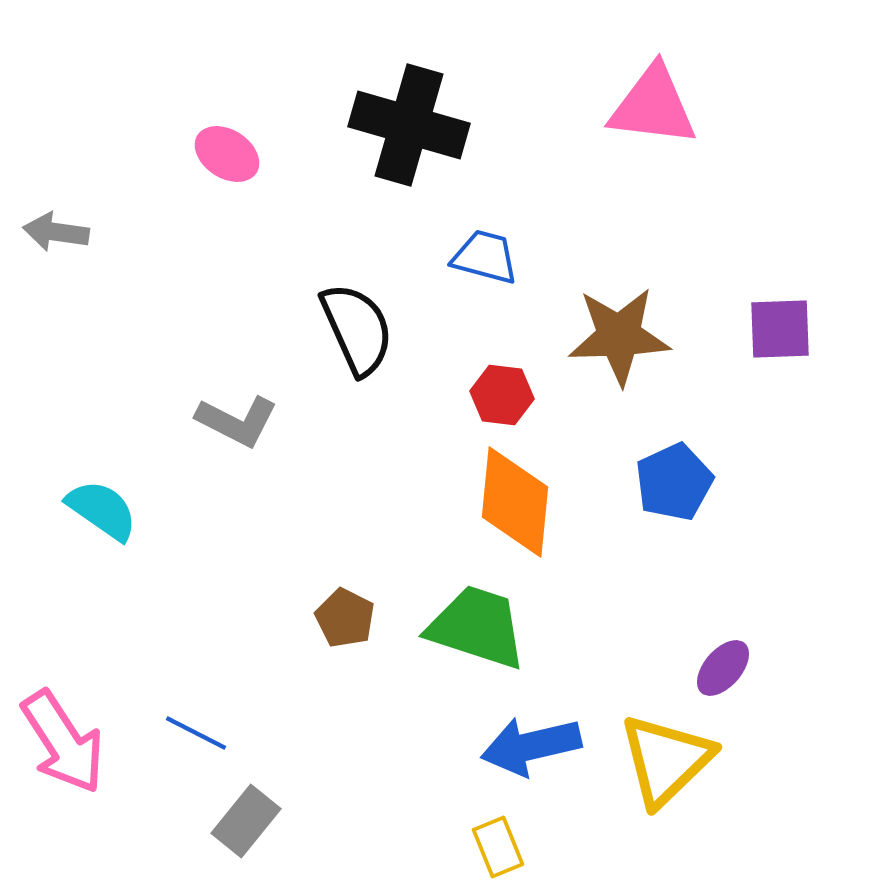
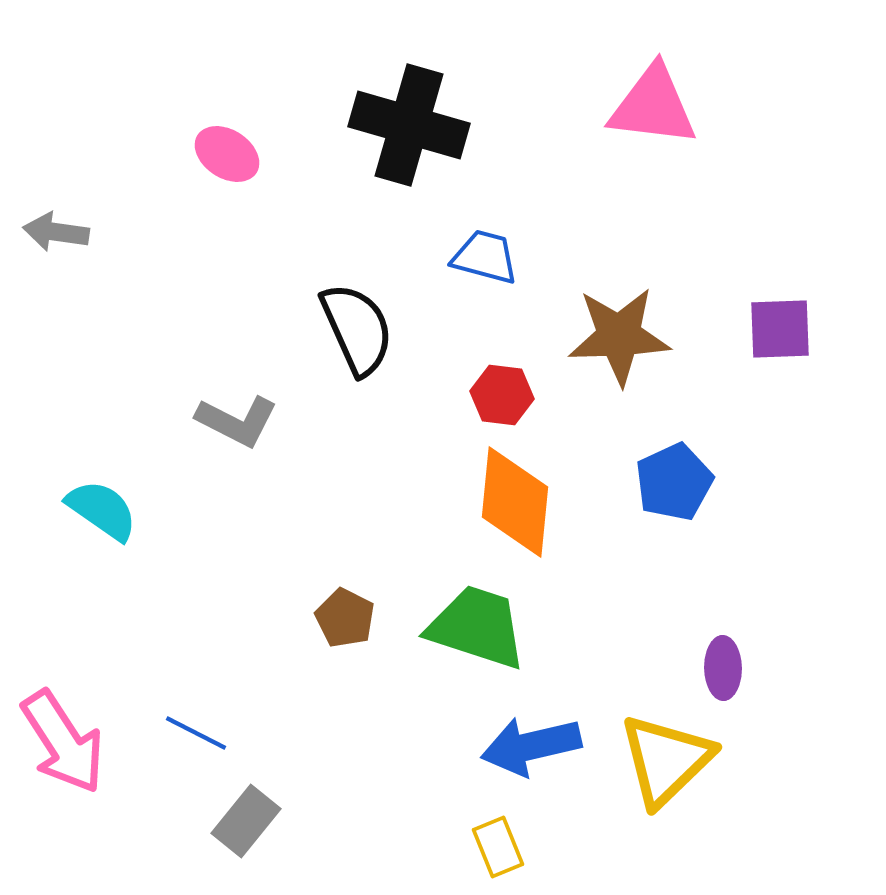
purple ellipse: rotated 42 degrees counterclockwise
